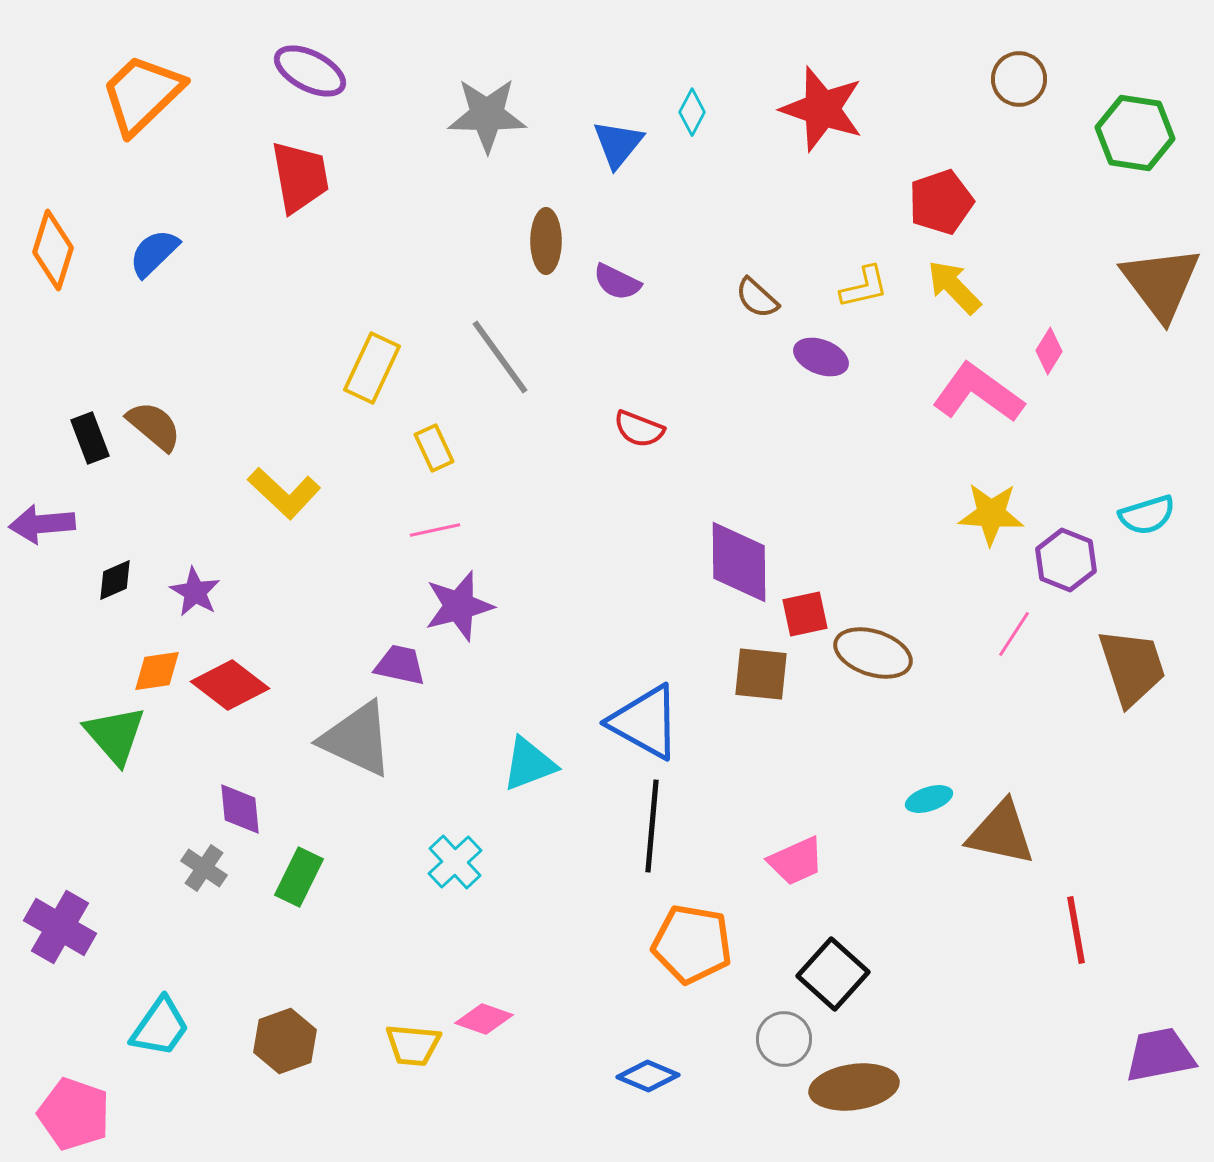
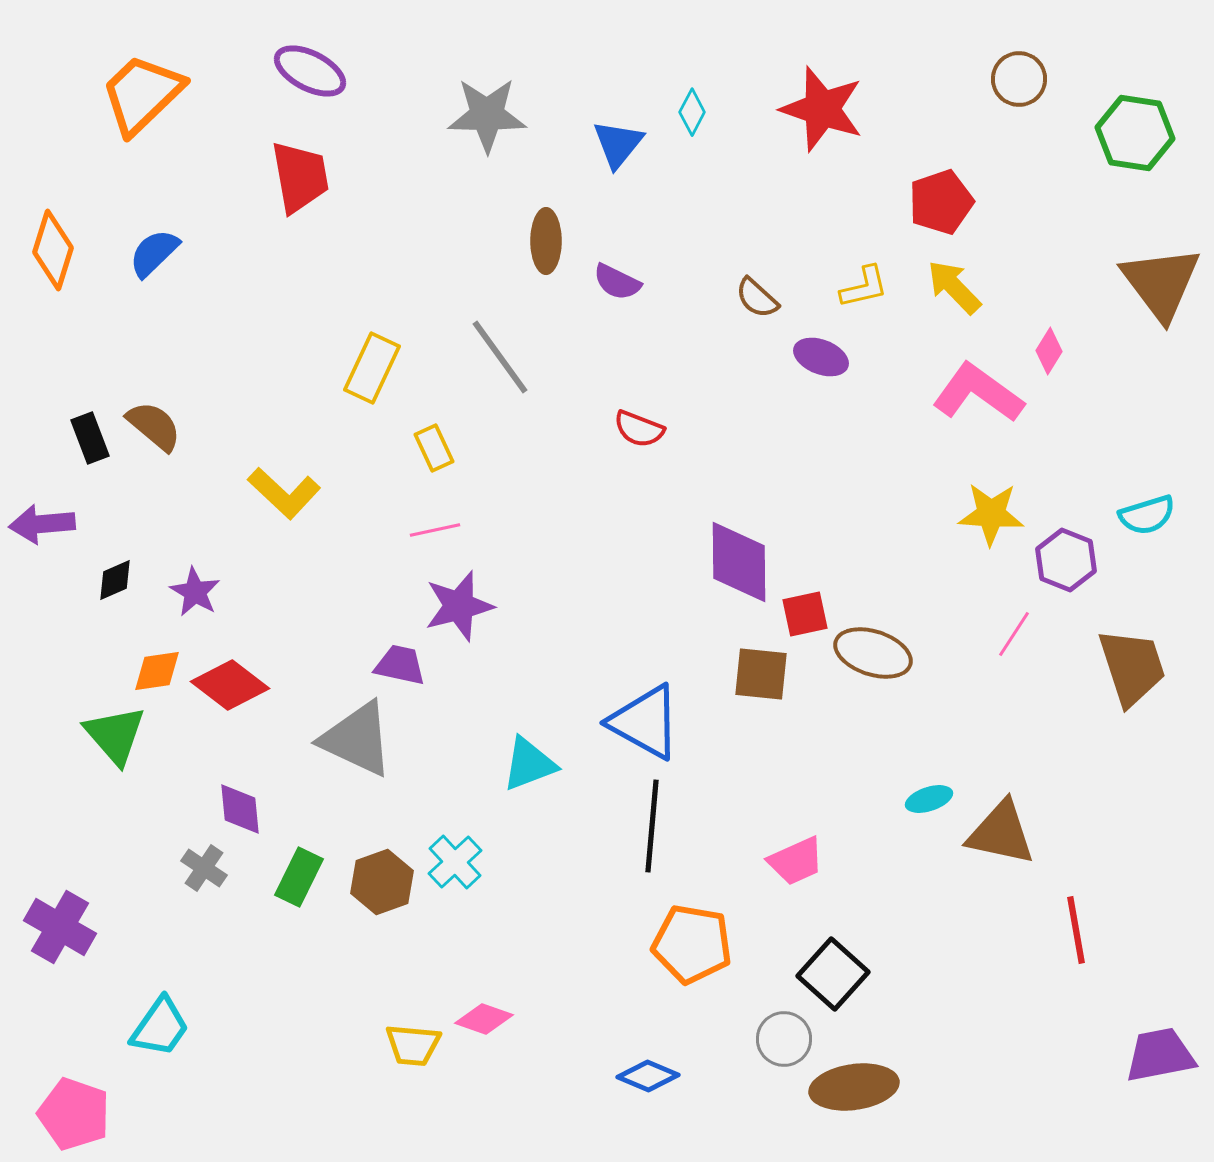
brown hexagon at (285, 1041): moved 97 px right, 159 px up
